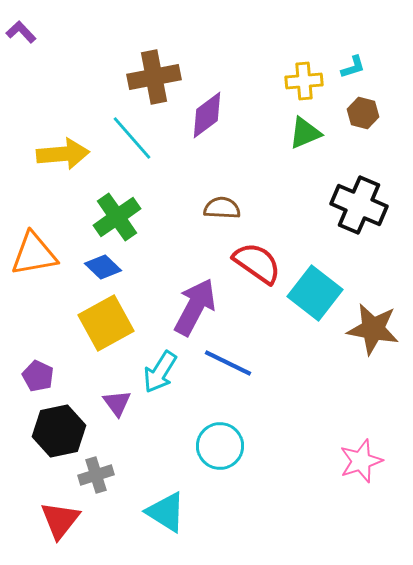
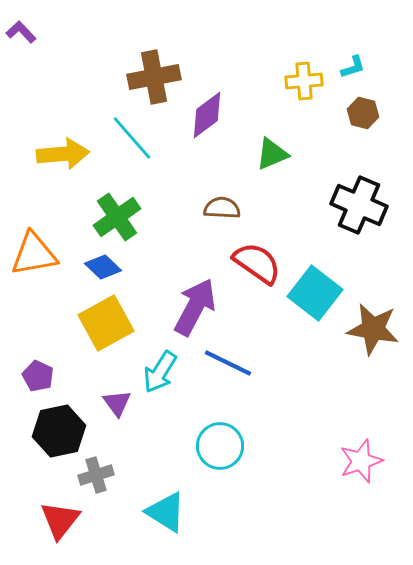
green triangle: moved 33 px left, 21 px down
